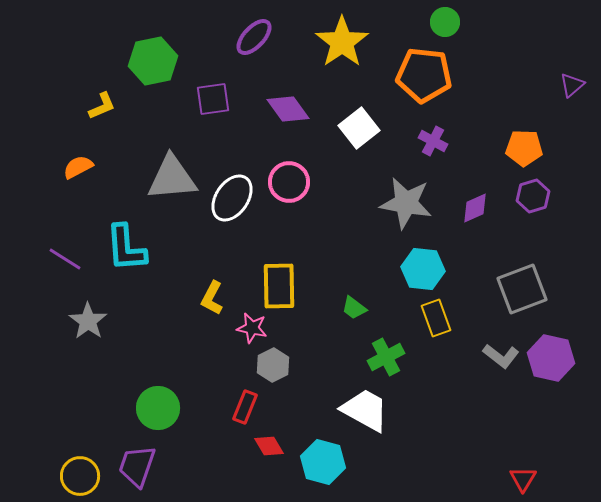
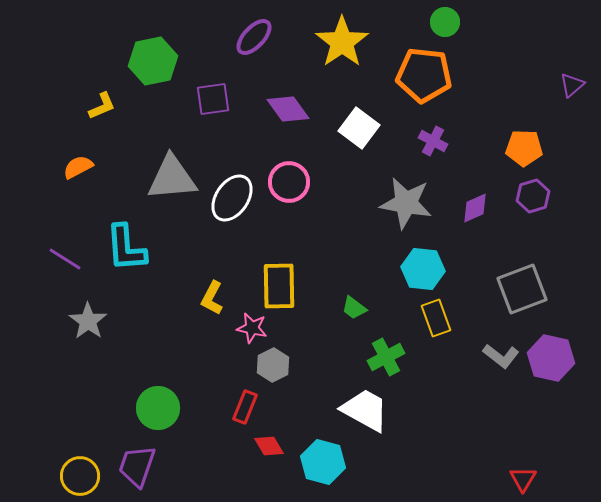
white square at (359, 128): rotated 15 degrees counterclockwise
